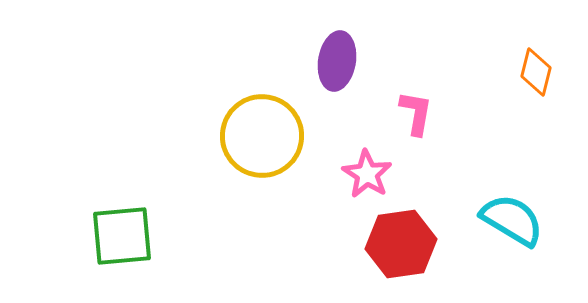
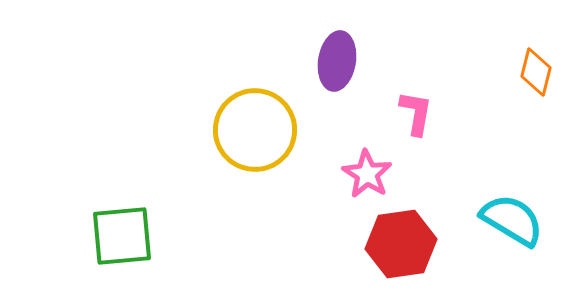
yellow circle: moved 7 px left, 6 px up
